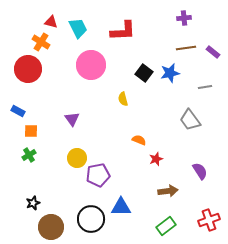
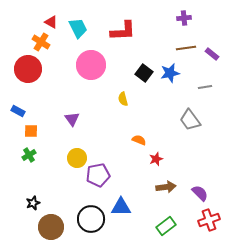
red triangle: rotated 16 degrees clockwise
purple rectangle: moved 1 px left, 2 px down
purple semicircle: moved 22 px down; rotated 12 degrees counterclockwise
brown arrow: moved 2 px left, 4 px up
